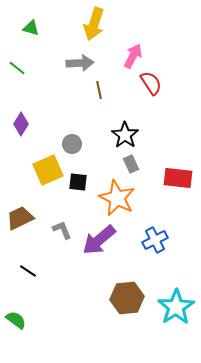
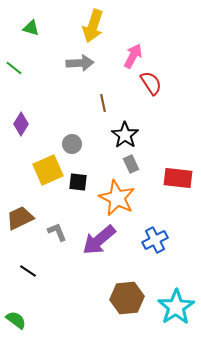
yellow arrow: moved 1 px left, 2 px down
green line: moved 3 px left
brown line: moved 4 px right, 13 px down
gray L-shape: moved 5 px left, 2 px down
